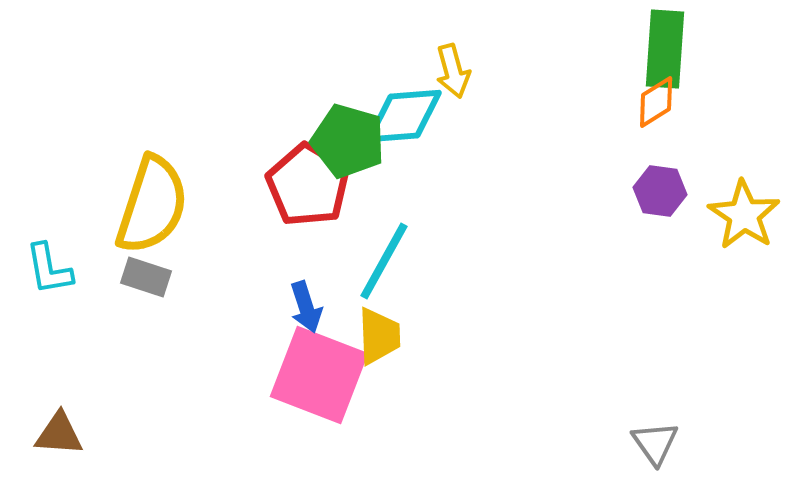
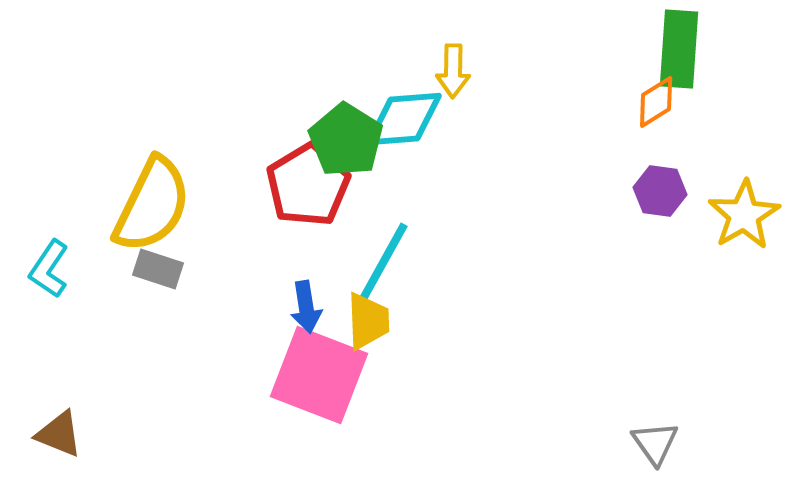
green rectangle: moved 14 px right
yellow arrow: rotated 16 degrees clockwise
cyan diamond: moved 3 px down
green pentagon: moved 2 px left, 1 px up; rotated 16 degrees clockwise
red pentagon: rotated 10 degrees clockwise
yellow semicircle: rotated 8 degrees clockwise
yellow star: rotated 8 degrees clockwise
cyan L-shape: rotated 44 degrees clockwise
gray rectangle: moved 12 px right, 8 px up
blue arrow: rotated 9 degrees clockwise
yellow trapezoid: moved 11 px left, 15 px up
brown triangle: rotated 18 degrees clockwise
